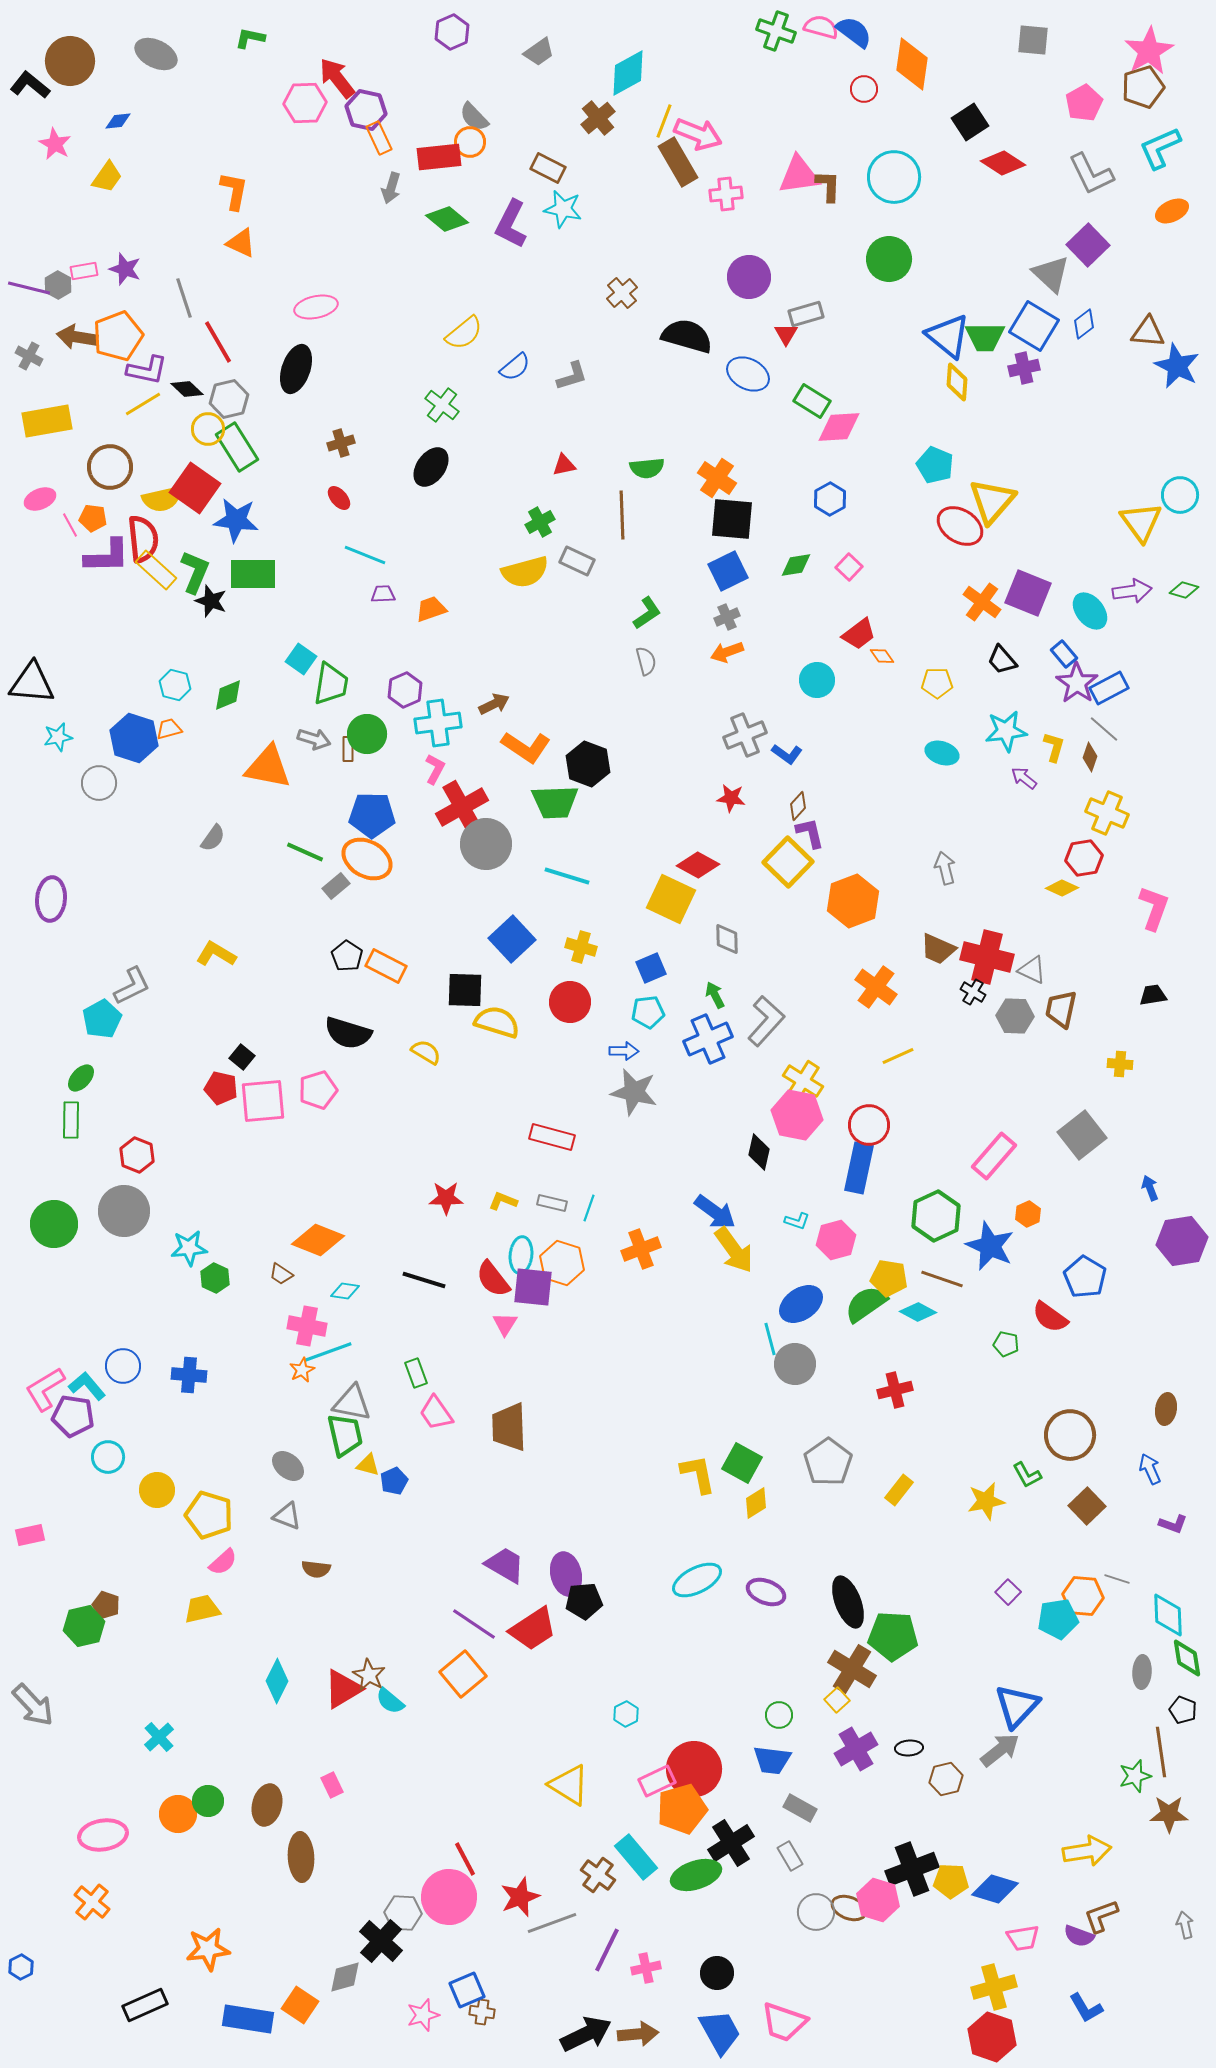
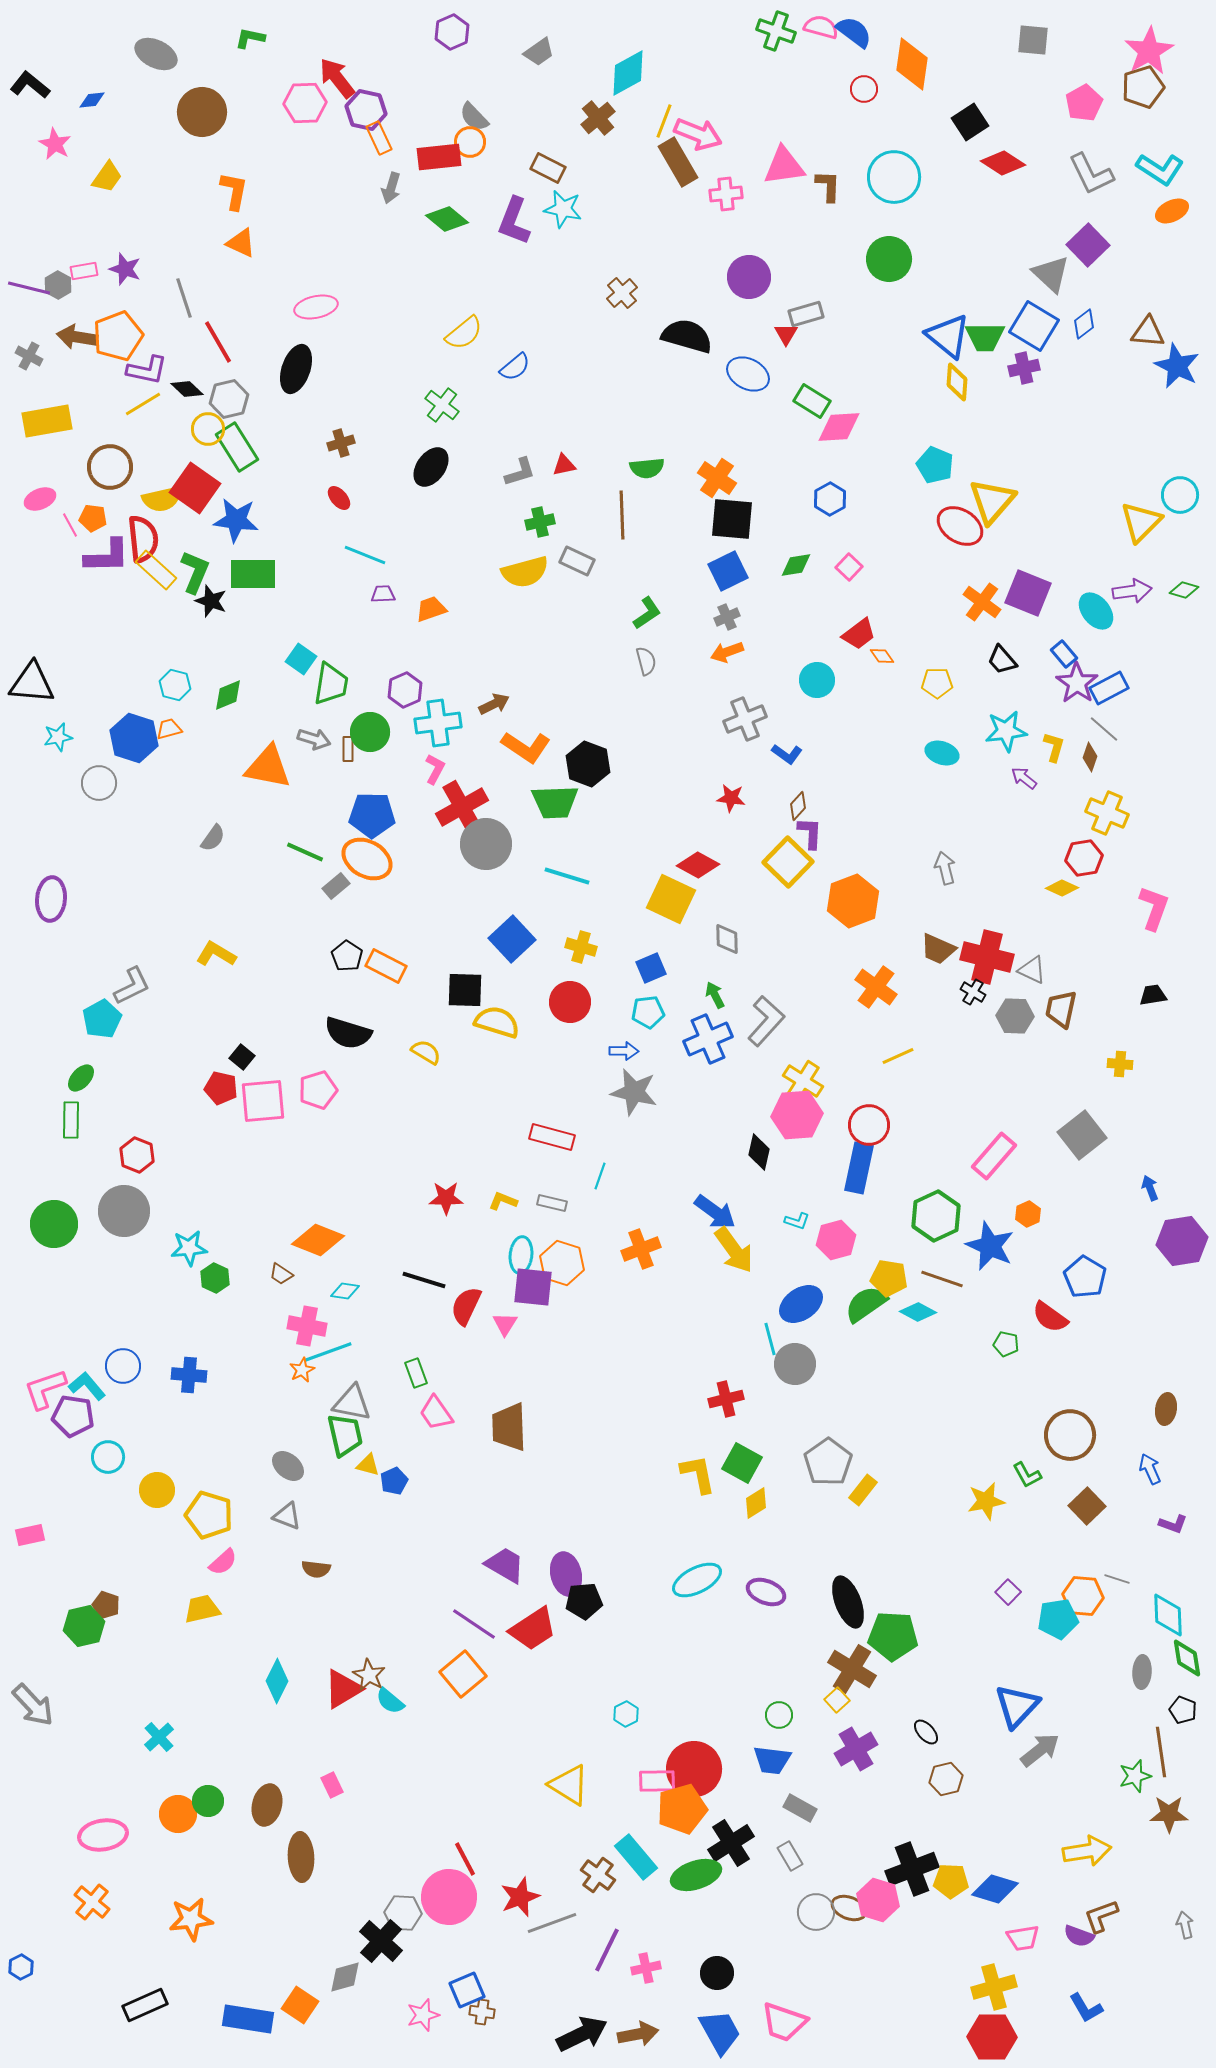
brown circle at (70, 61): moved 132 px right, 51 px down
blue diamond at (118, 121): moved 26 px left, 21 px up
cyan L-shape at (1160, 148): moved 21 px down; rotated 123 degrees counterclockwise
pink triangle at (799, 175): moved 15 px left, 9 px up
purple L-shape at (511, 224): moved 3 px right, 3 px up; rotated 6 degrees counterclockwise
gray L-shape at (572, 376): moved 52 px left, 96 px down
green cross at (540, 522): rotated 16 degrees clockwise
yellow triangle at (1141, 522): rotated 21 degrees clockwise
cyan ellipse at (1090, 611): moved 6 px right
green circle at (367, 734): moved 3 px right, 2 px up
gray cross at (745, 735): moved 16 px up
purple L-shape at (810, 833): rotated 16 degrees clockwise
pink hexagon at (797, 1115): rotated 15 degrees counterclockwise
cyan line at (589, 1208): moved 11 px right, 32 px up
red semicircle at (493, 1279): moved 27 px left, 27 px down; rotated 63 degrees clockwise
pink L-shape at (45, 1389): rotated 12 degrees clockwise
red cross at (895, 1390): moved 169 px left, 9 px down
yellow rectangle at (899, 1490): moved 36 px left
black ellipse at (909, 1748): moved 17 px right, 16 px up; rotated 52 degrees clockwise
gray arrow at (1000, 1750): moved 40 px right
pink rectangle at (657, 1781): rotated 24 degrees clockwise
orange star at (208, 1949): moved 17 px left, 30 px up
black arrow at (586, 2034): moved 4 px left
brown arrow at (638, 2034): rotated 6 degrees counterclockwise
red hexagon at (992, 2037): rotated 18 degrees counterclockwise
